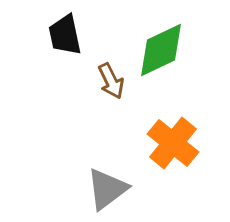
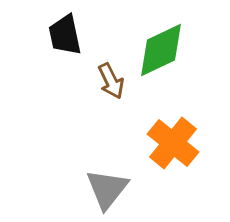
gray triangle: rotated 15 degrees counterclockwise
